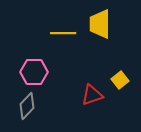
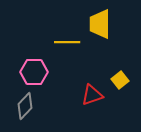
yellow line: moved 4 px right, 9 px down
gray diamond: moved 2 px left
